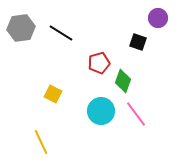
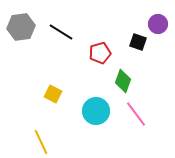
purple circle: moved 6 px down
gray hexagon: moved 1 px up
black line: moved 1 px up
red pentagon: moved 1 px right, 10 px up
cyan circle: moved 5 px left
